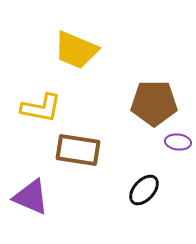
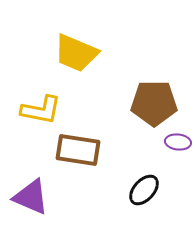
yellow trapezoid: moved 3 px down
yellow L-shape: moved 2 px down
